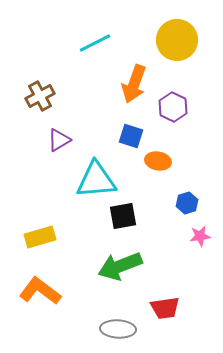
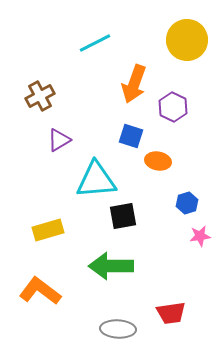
yellow circle: moved 10 px right
yellow rectangle: moved 8 px right, 7 px up
green arrow: moved 9 px left; rotated 21 degrees clockwise
red trapezoid: moved 6 px right, 5 px down
